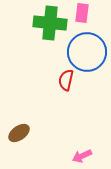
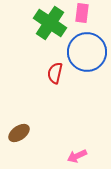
green cross: rotated 28 degrees clockwise
red semicircle: moved 11 px left, 7 px up
pink arrow: moved 5 px left
